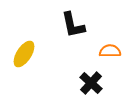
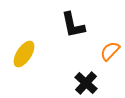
orange semicircle: rotated 45 degrees counterclockwise
black cross: moved 5 px left
